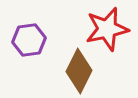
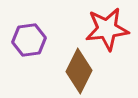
red star: rotated 6 degrees clockwise
